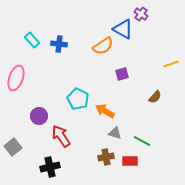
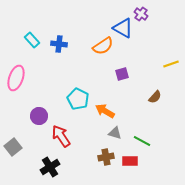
blue triangle: moved 1 px up
black cross: rotated 18 degrees counterclockwise
